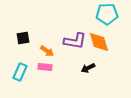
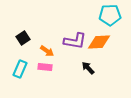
cyan pentagon: moved 3 px right, 1 px down
black square: rotated 24 degrees counterclockwise
orange diamond: rotated 75 degrees counterclockwise
black arrow: rotated 72 degrees clockwise
cyan rectangle: moved 3 px up
